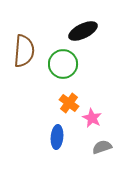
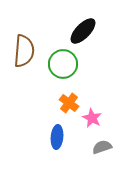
black ellipse: rotated 20 degrees counterclockwise
